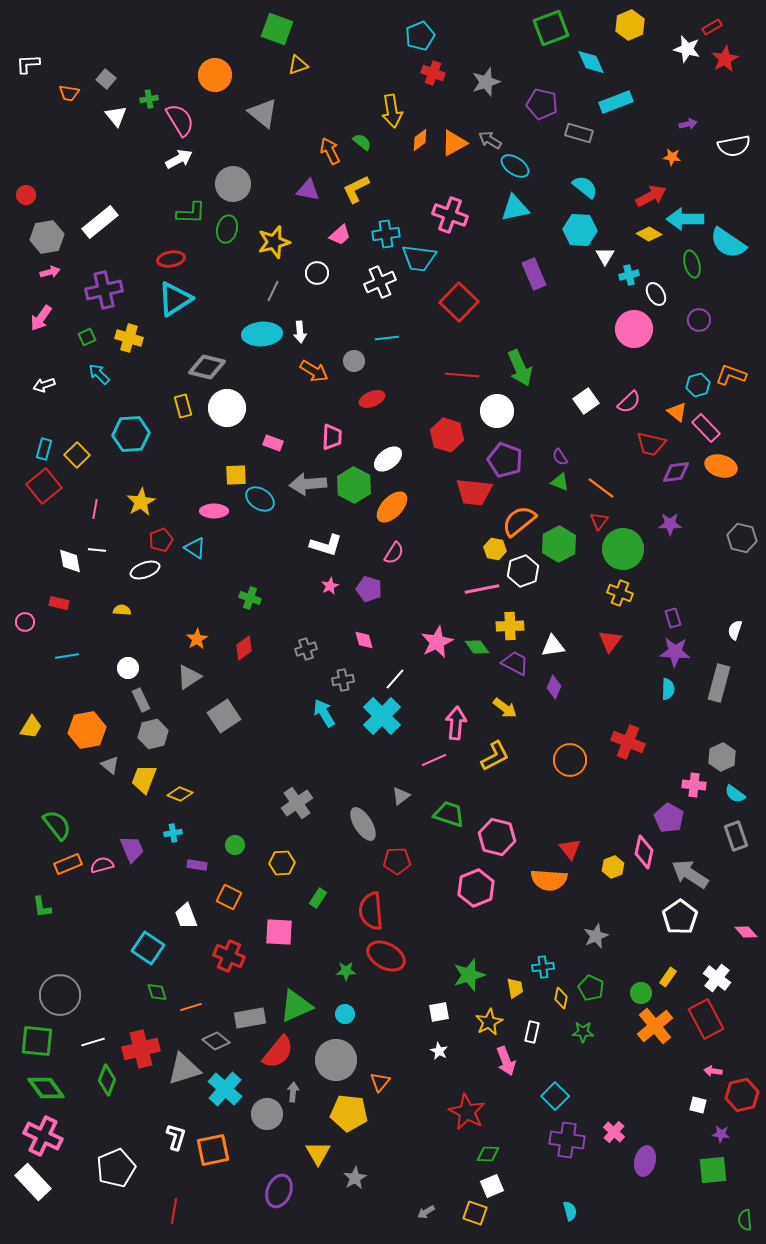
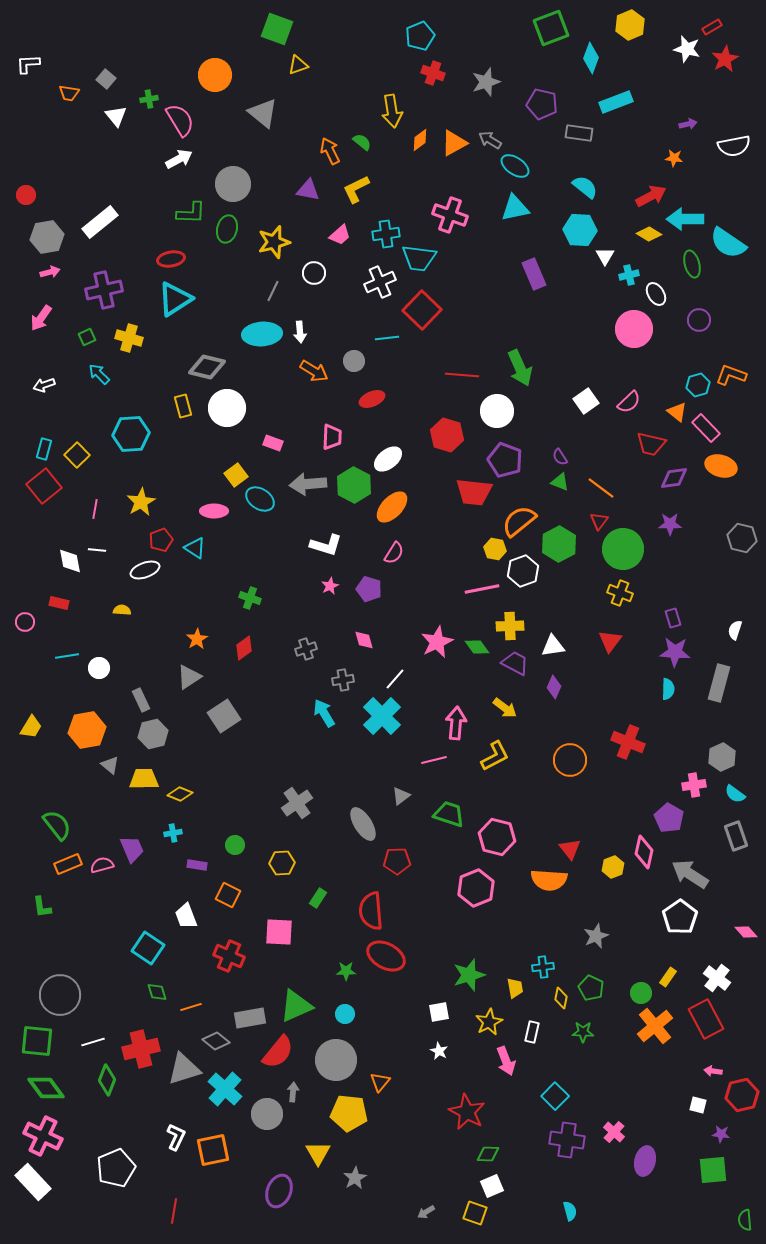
cyan diamond at (591, 62): moved 4 px up; rotated 44 degrees clockwise
gray rectangle at (579, 133): rotated 8 degrees counterclockwise
orange star at (672, 157): moved 2 px right, 1 px down
white circle at (317, 273): moved 3 px left
red square at (459, 302): moved 37 px left, 8 px down
purple diamond at (676, 472): moved 2 px left, 6 px down
yellow square at (236, 475): rotated 35 degrees counterclockwise
white circle at (128, 668): moved 29 px left
pink line at (434, 760): rotated 10 degrees clockwise
yellow trapezoid at (144, 779): rotated 68 degrees clockwise
pink cross at (694, 785): rotated 15 degrees counterclockwise
orange square at (229, 897): moved 1 px left, 2 px up
white L-shape at (176, 1137): rotated 8 degrees clockwise
